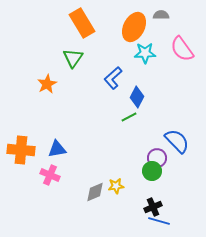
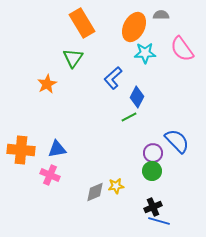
purple circle: moved 4 px left, 5 px up
